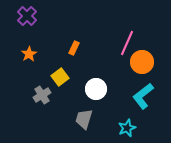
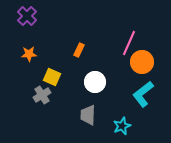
pink line: moved 2 px right
orange rectangle: moved 5 px right, 2 px down
orange star: rotated 28 degrees clockwise
yellow square: moved 8 px left; rotated 30 degrees counterclockwise
white circle: moved 1 px left, 7 px up
cyan L-shape: moved 2 px up
gray trapezoid: moved 4 px right, 4 px up; rotated 15 degrees counterclockwise
cyan star: moved 5 px left, 2 px up
